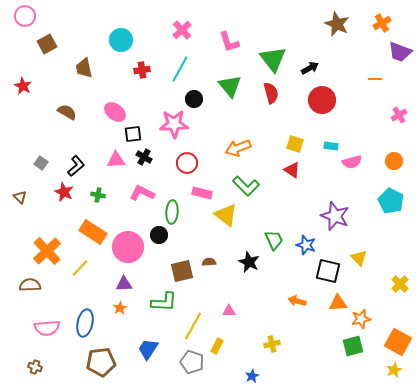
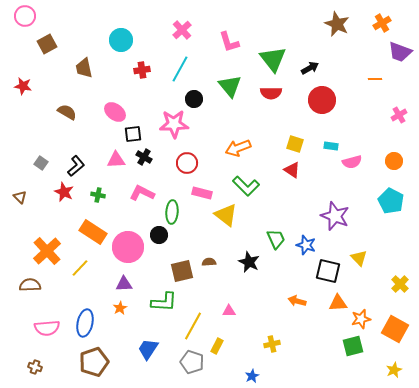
red star at (23, 86): rotated 18 degrees counterclockwise
red semicircle at (271, 93): rotated 105 degrees clockwise
green trapezoid at (274, 240): moved 2 px right, 1 px up
orange square at (398, 342): moved 3 px left, 13 px up
brown pentagon at (101, 362): moved 7 px left; rotated 12 degrees counterclockwise
